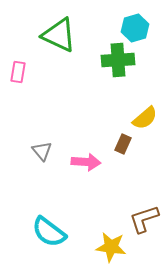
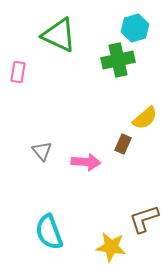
green cross: rotated 8 degrees counterclockwise
cyan semicircle: rotated 33 degrees clockwise
